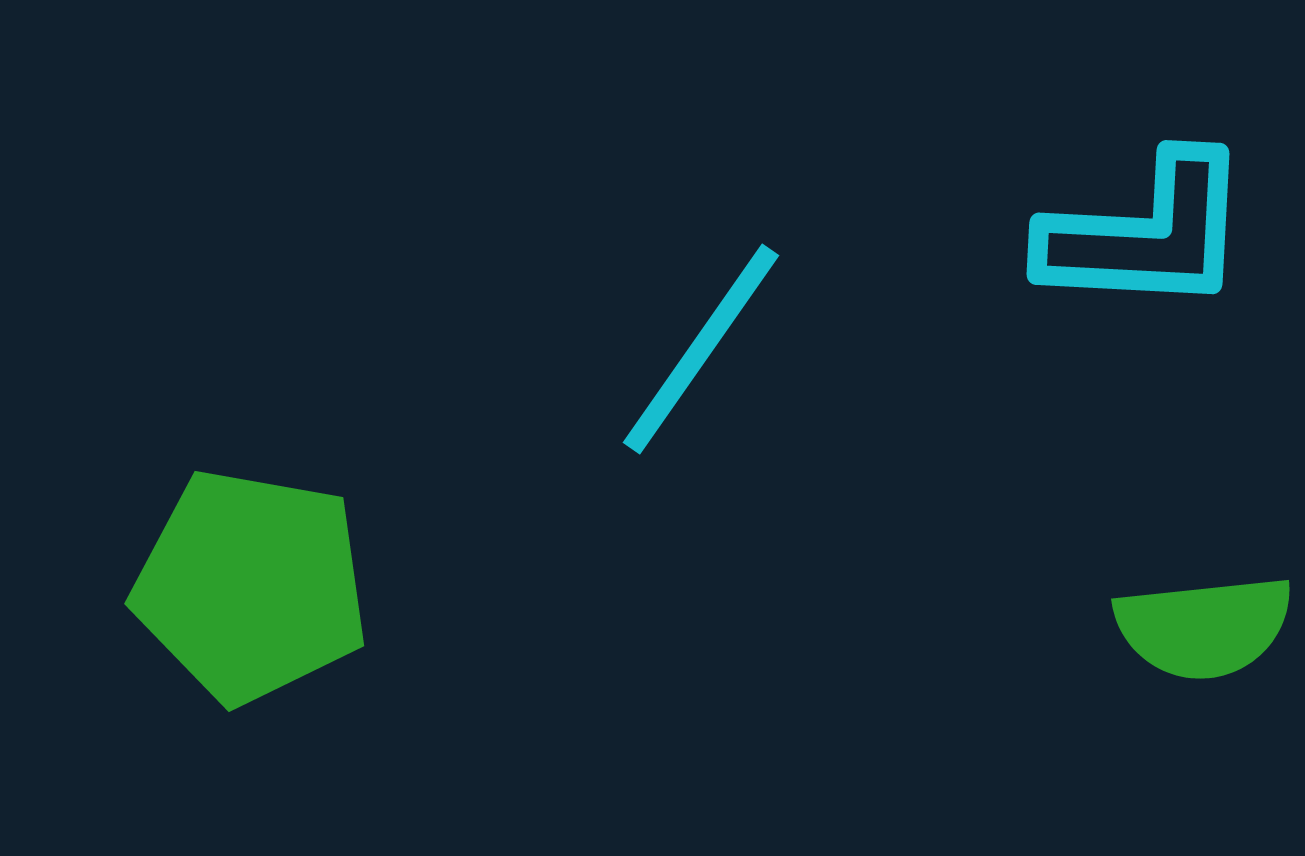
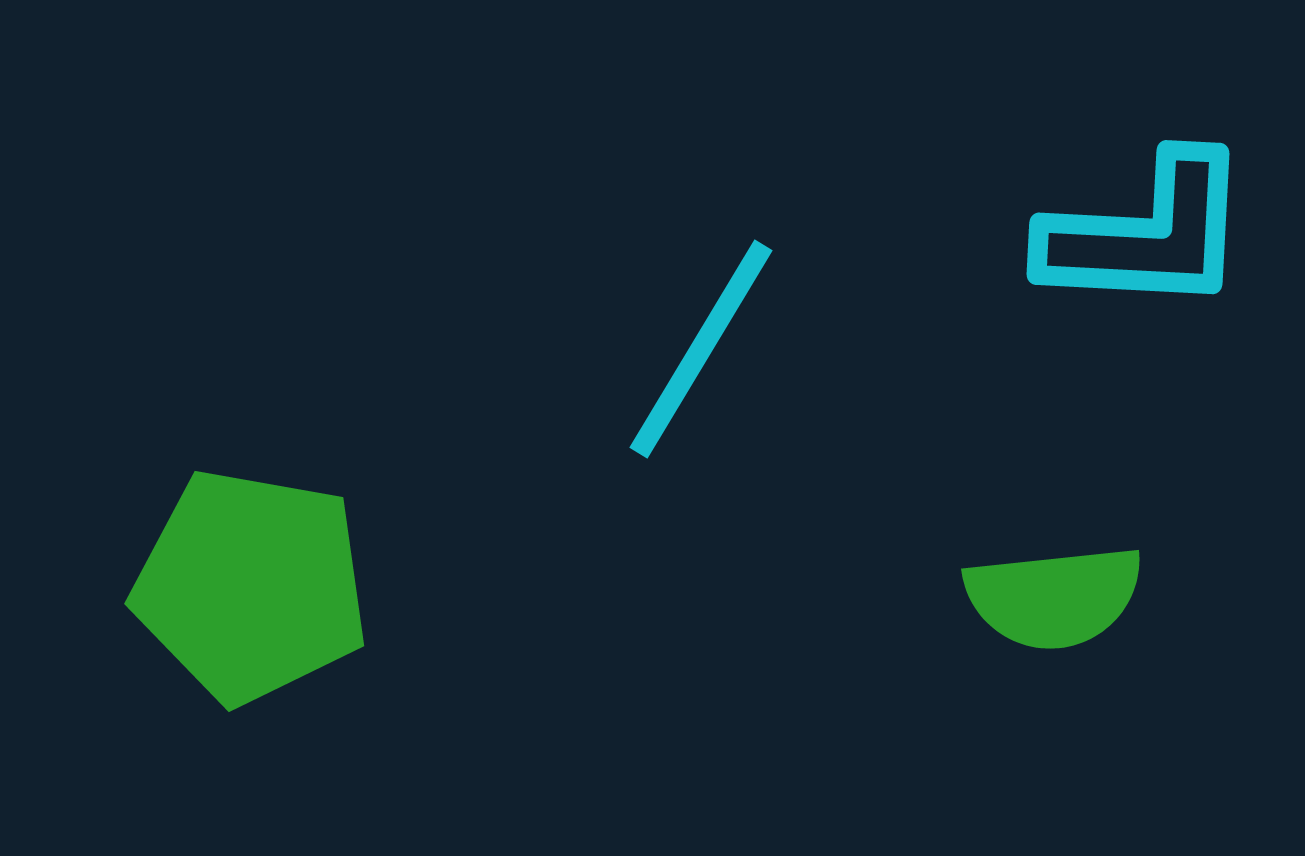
cyan line: rotated 4 degrees counterclockwise
green semicircle: moved 150 px left, 30 px up
